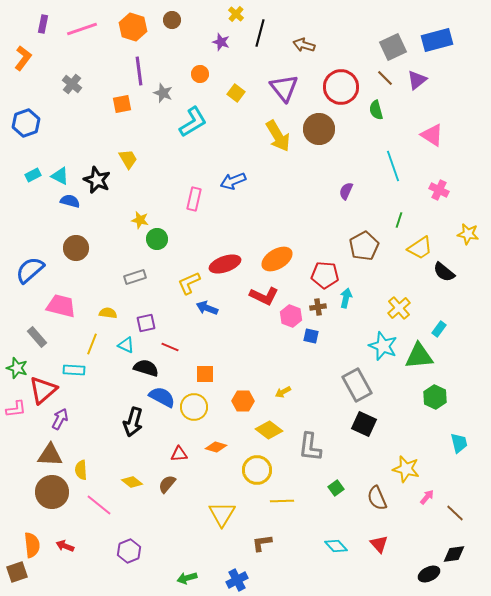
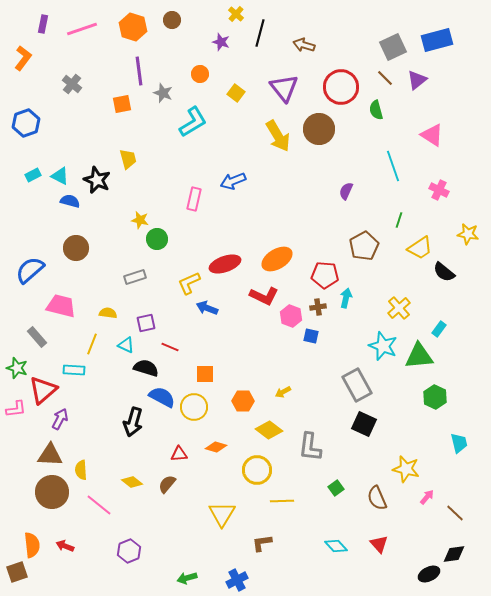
yellow trapezoid at (128, 159): rotated 15 degrees clockwise
